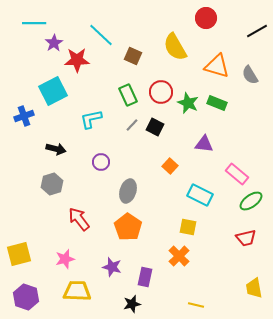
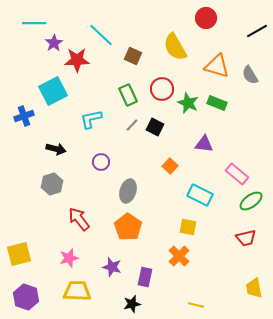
red circle at (161, 92): moved 1 px right, 3 px up
pink star at (65, 259): moved 4 px right, 1 px up
